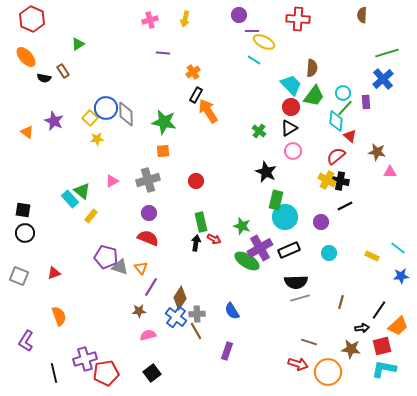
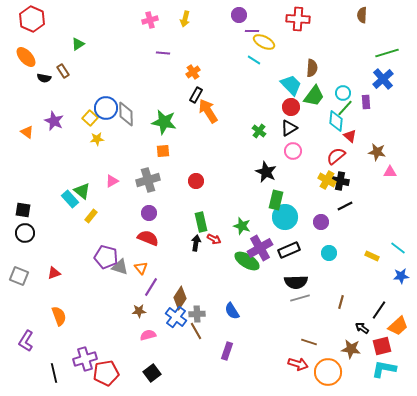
black arrow at (362, 328): rotated 136 degrees counterclockwise
